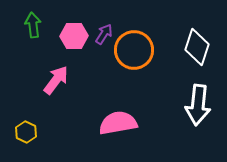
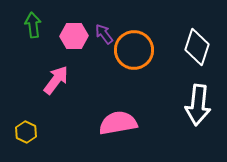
purple arrow: rotated 70 degrees counterclockwise
